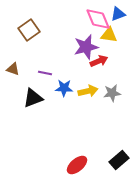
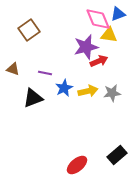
blue star: rotated 30 degrees counterclockwise
black rectangle: moved 2 px left, 5 px up
